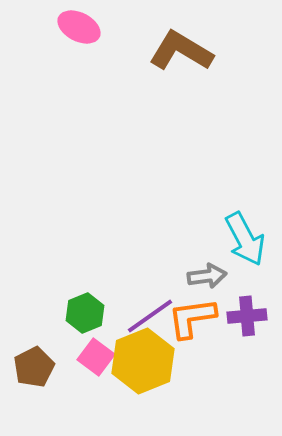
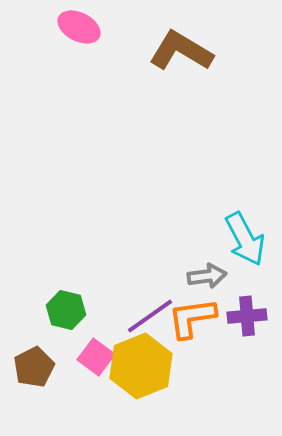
green hexagon: moved 19 px left, 3 px up; rotated 24 degrees counterclockwise
yellow hexagon: moved 2 px left, 5 px down
